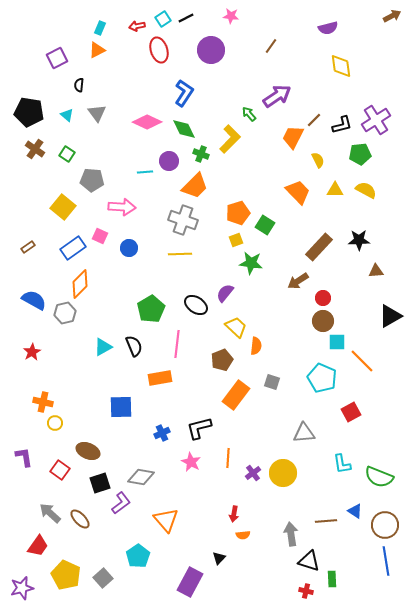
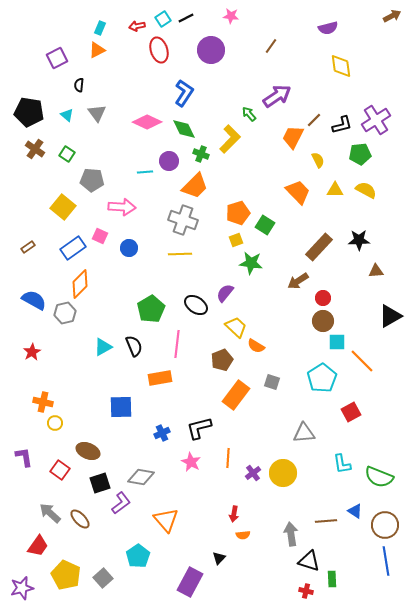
orange semicircle at (256, 346): rotated 114 degrees clockwise
cyan pentagon at (322, 378): rotated 16 degrees clockwise
